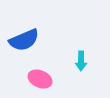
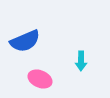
blue semicircle: moved 1 px right, 1 px down
